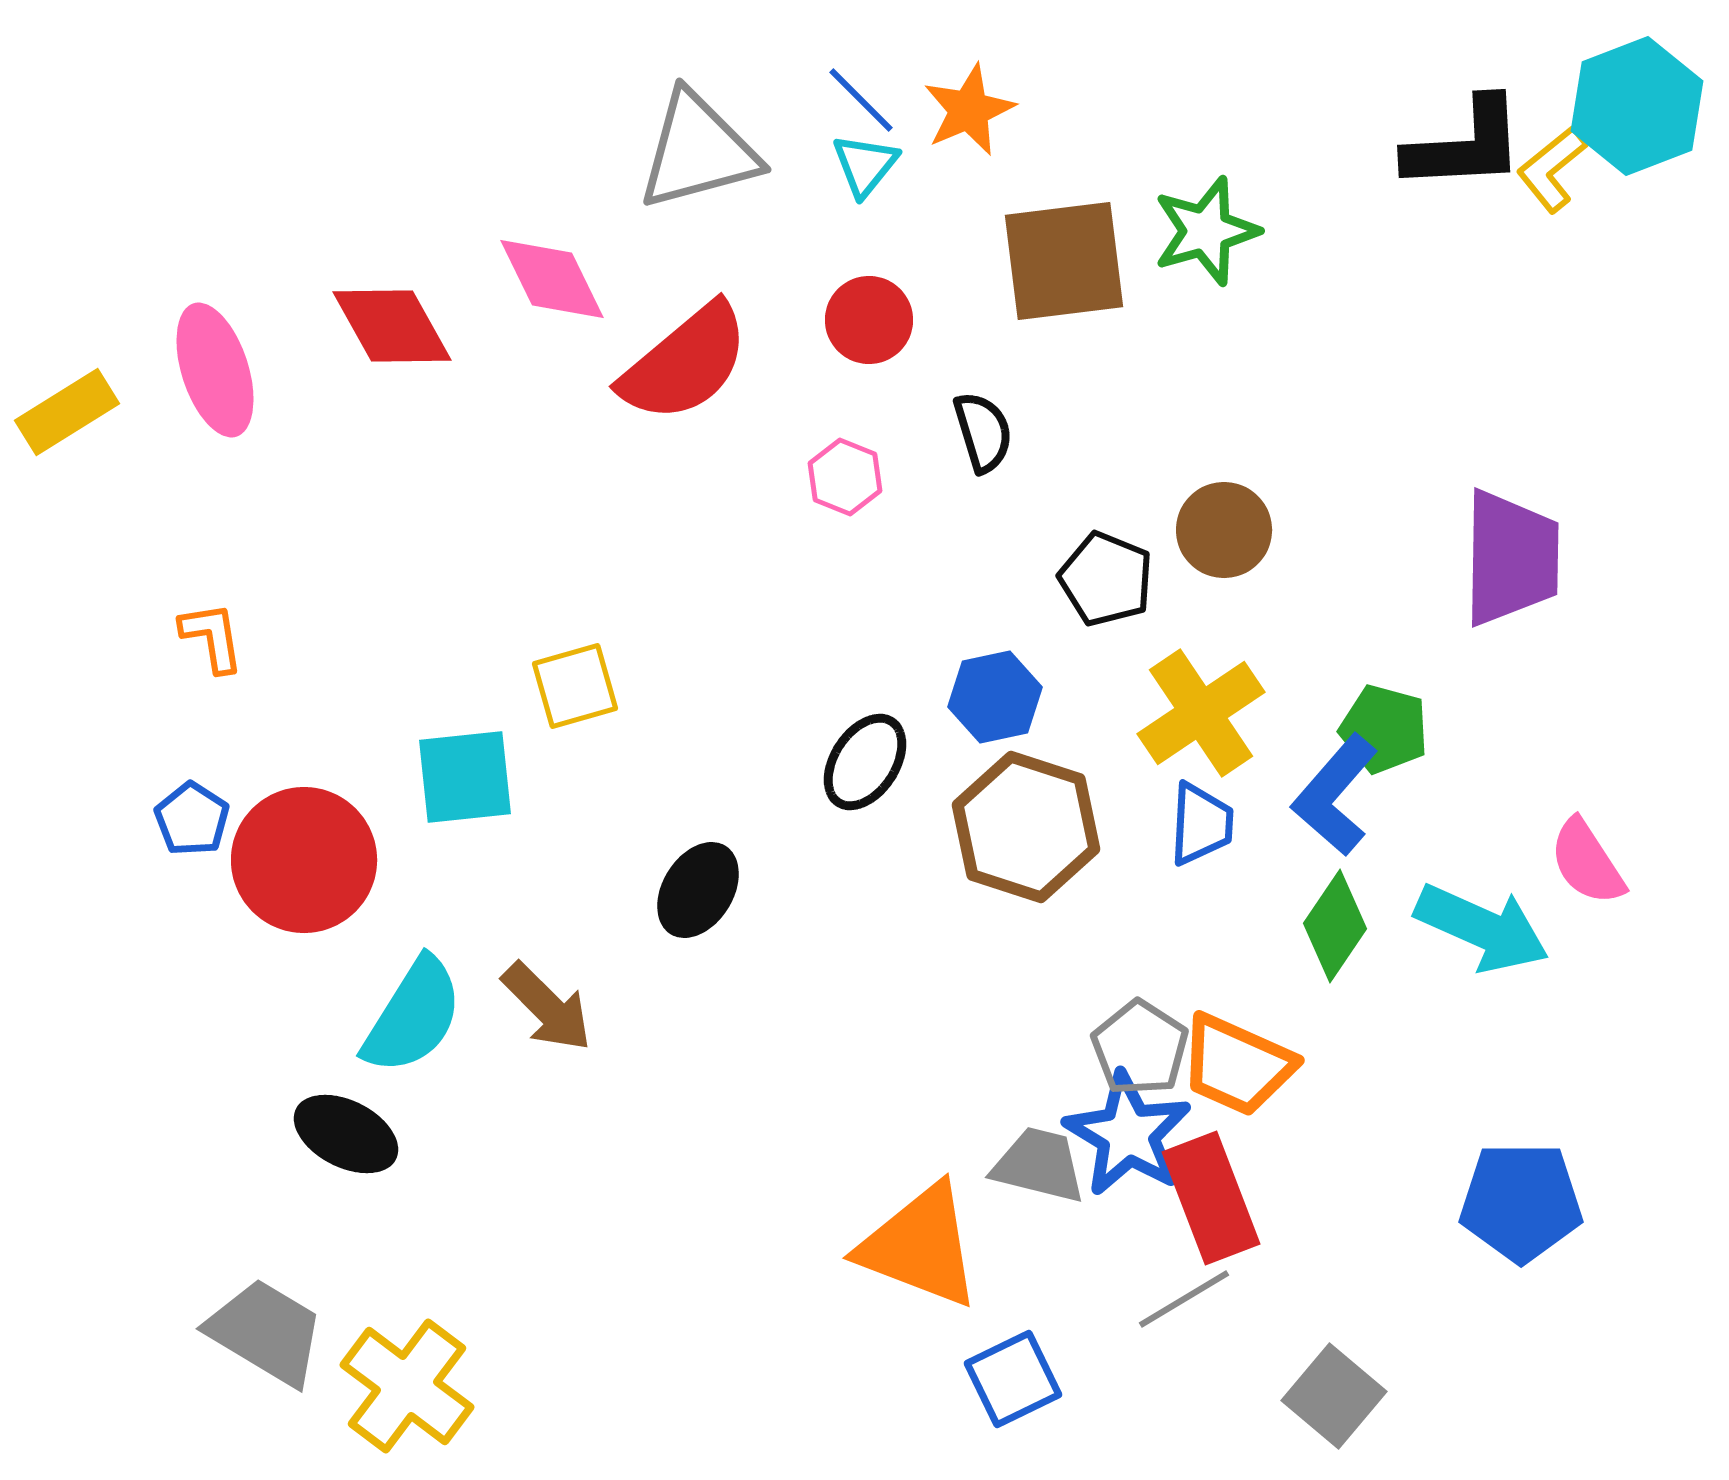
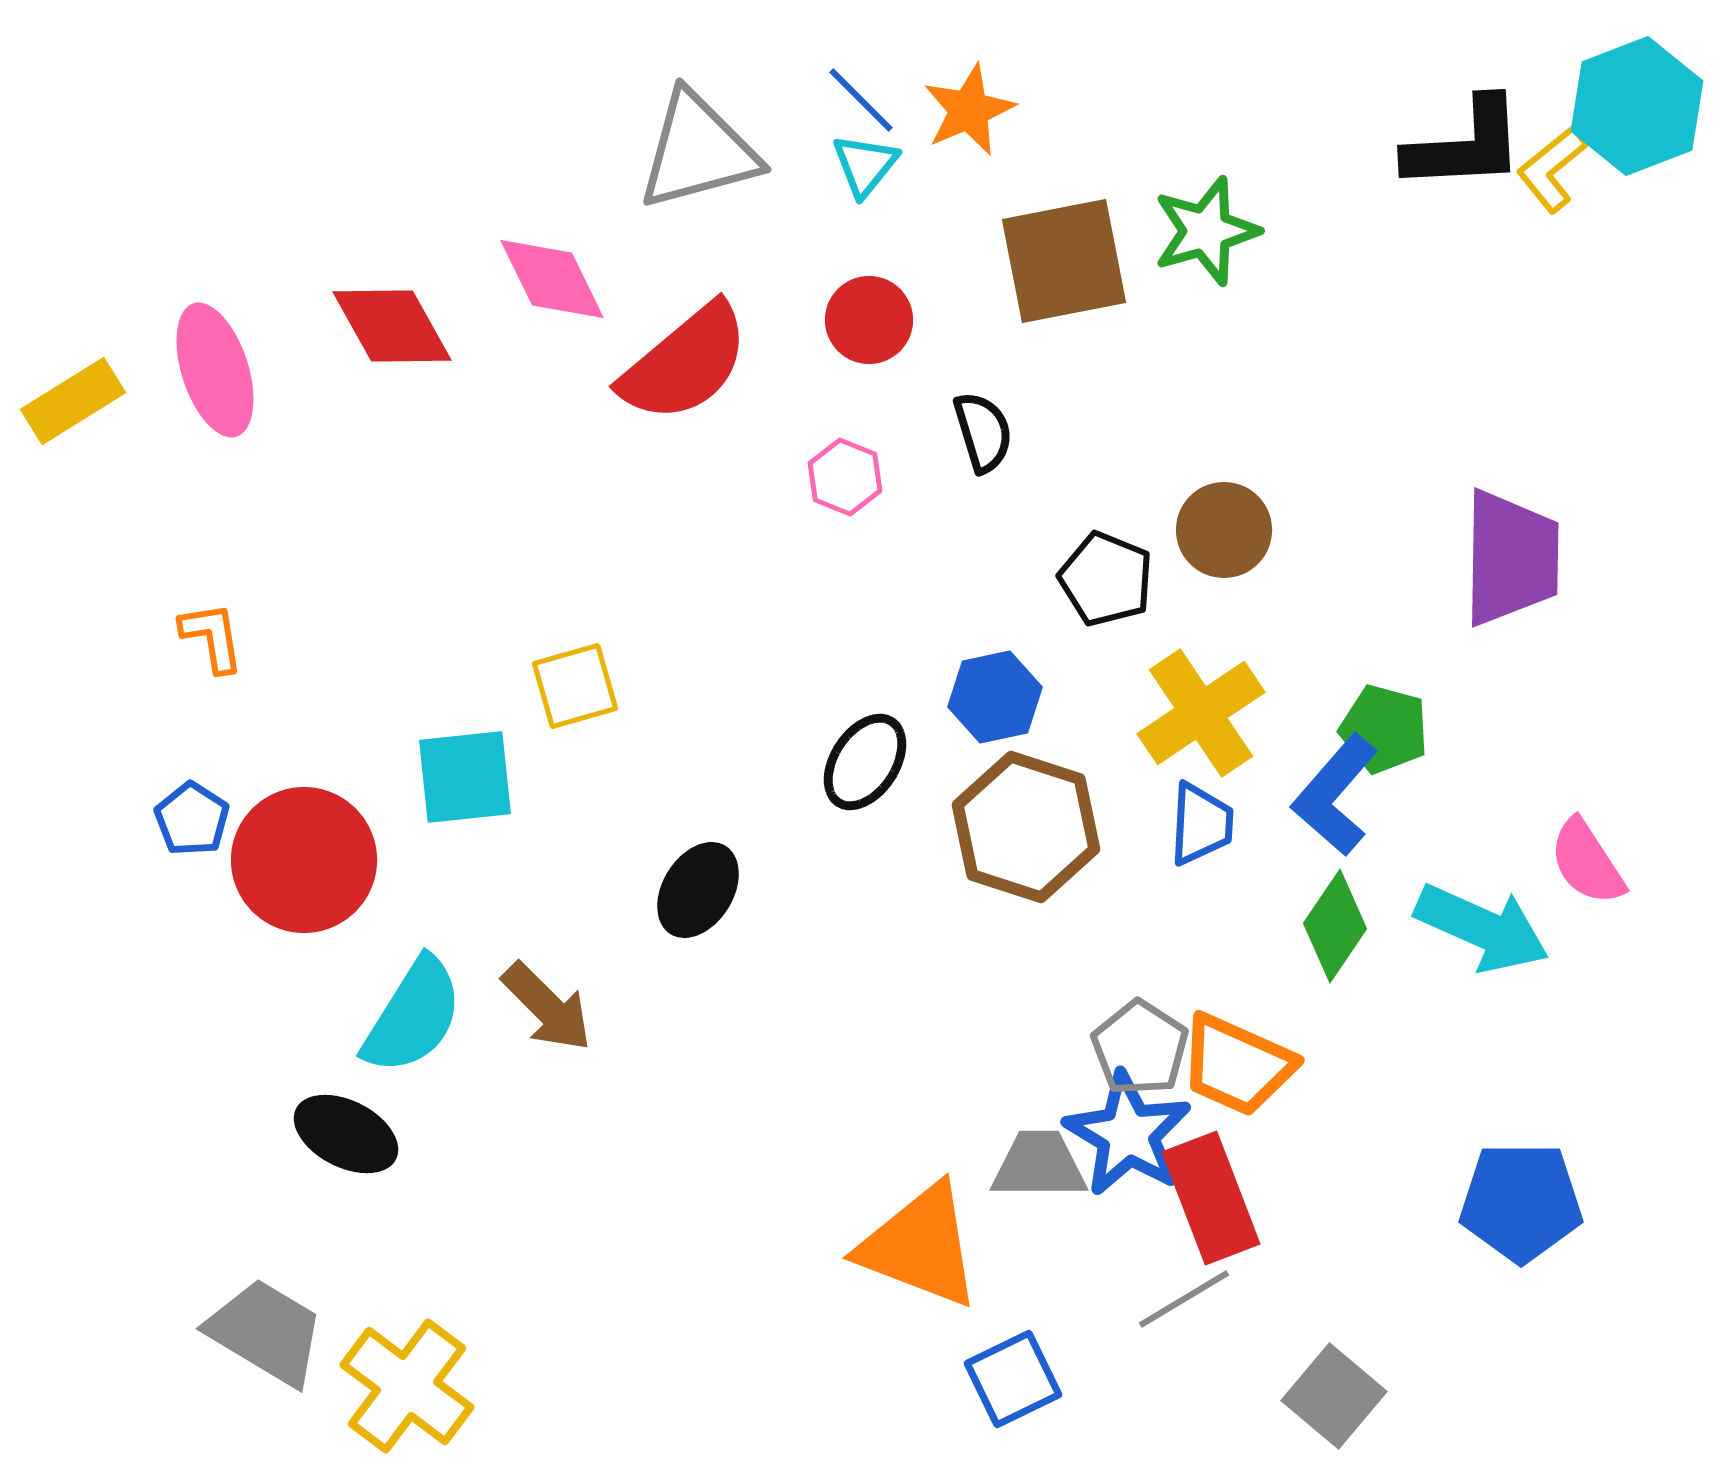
brown square at (1064, 261): rotated 4 degrees counterclockwise
yellow rectangle at (67, 412): moved 6 px right, 11 px up
gray trapezoid at (1039, 1165): rotated 14 degrees counterclockwise
